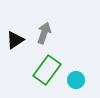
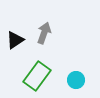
green rectangle: moved 10 px left, 6 px down
